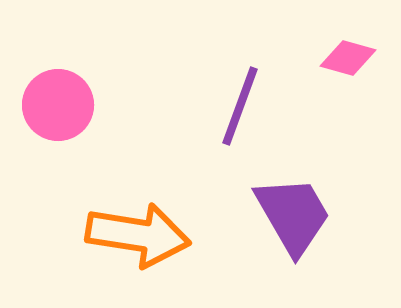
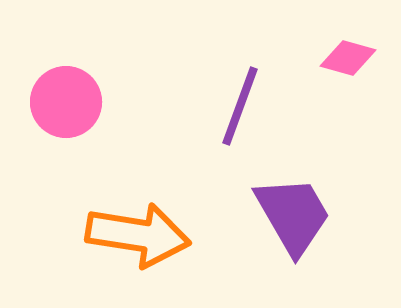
pink circle: moved 8 px right, 3 px up
